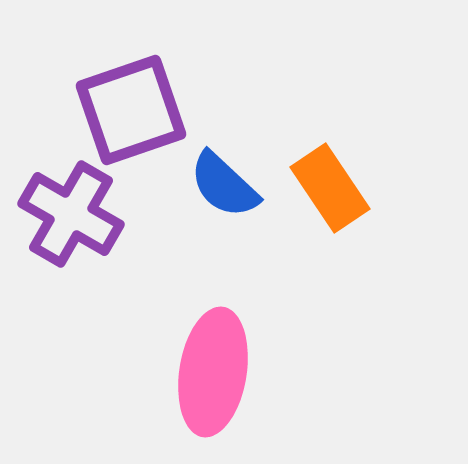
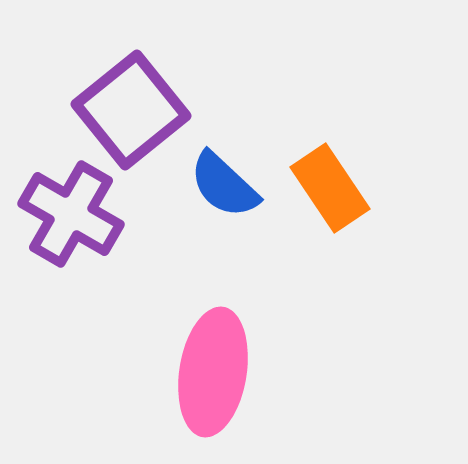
purple square: rotated 20 degrees counterclockwise
